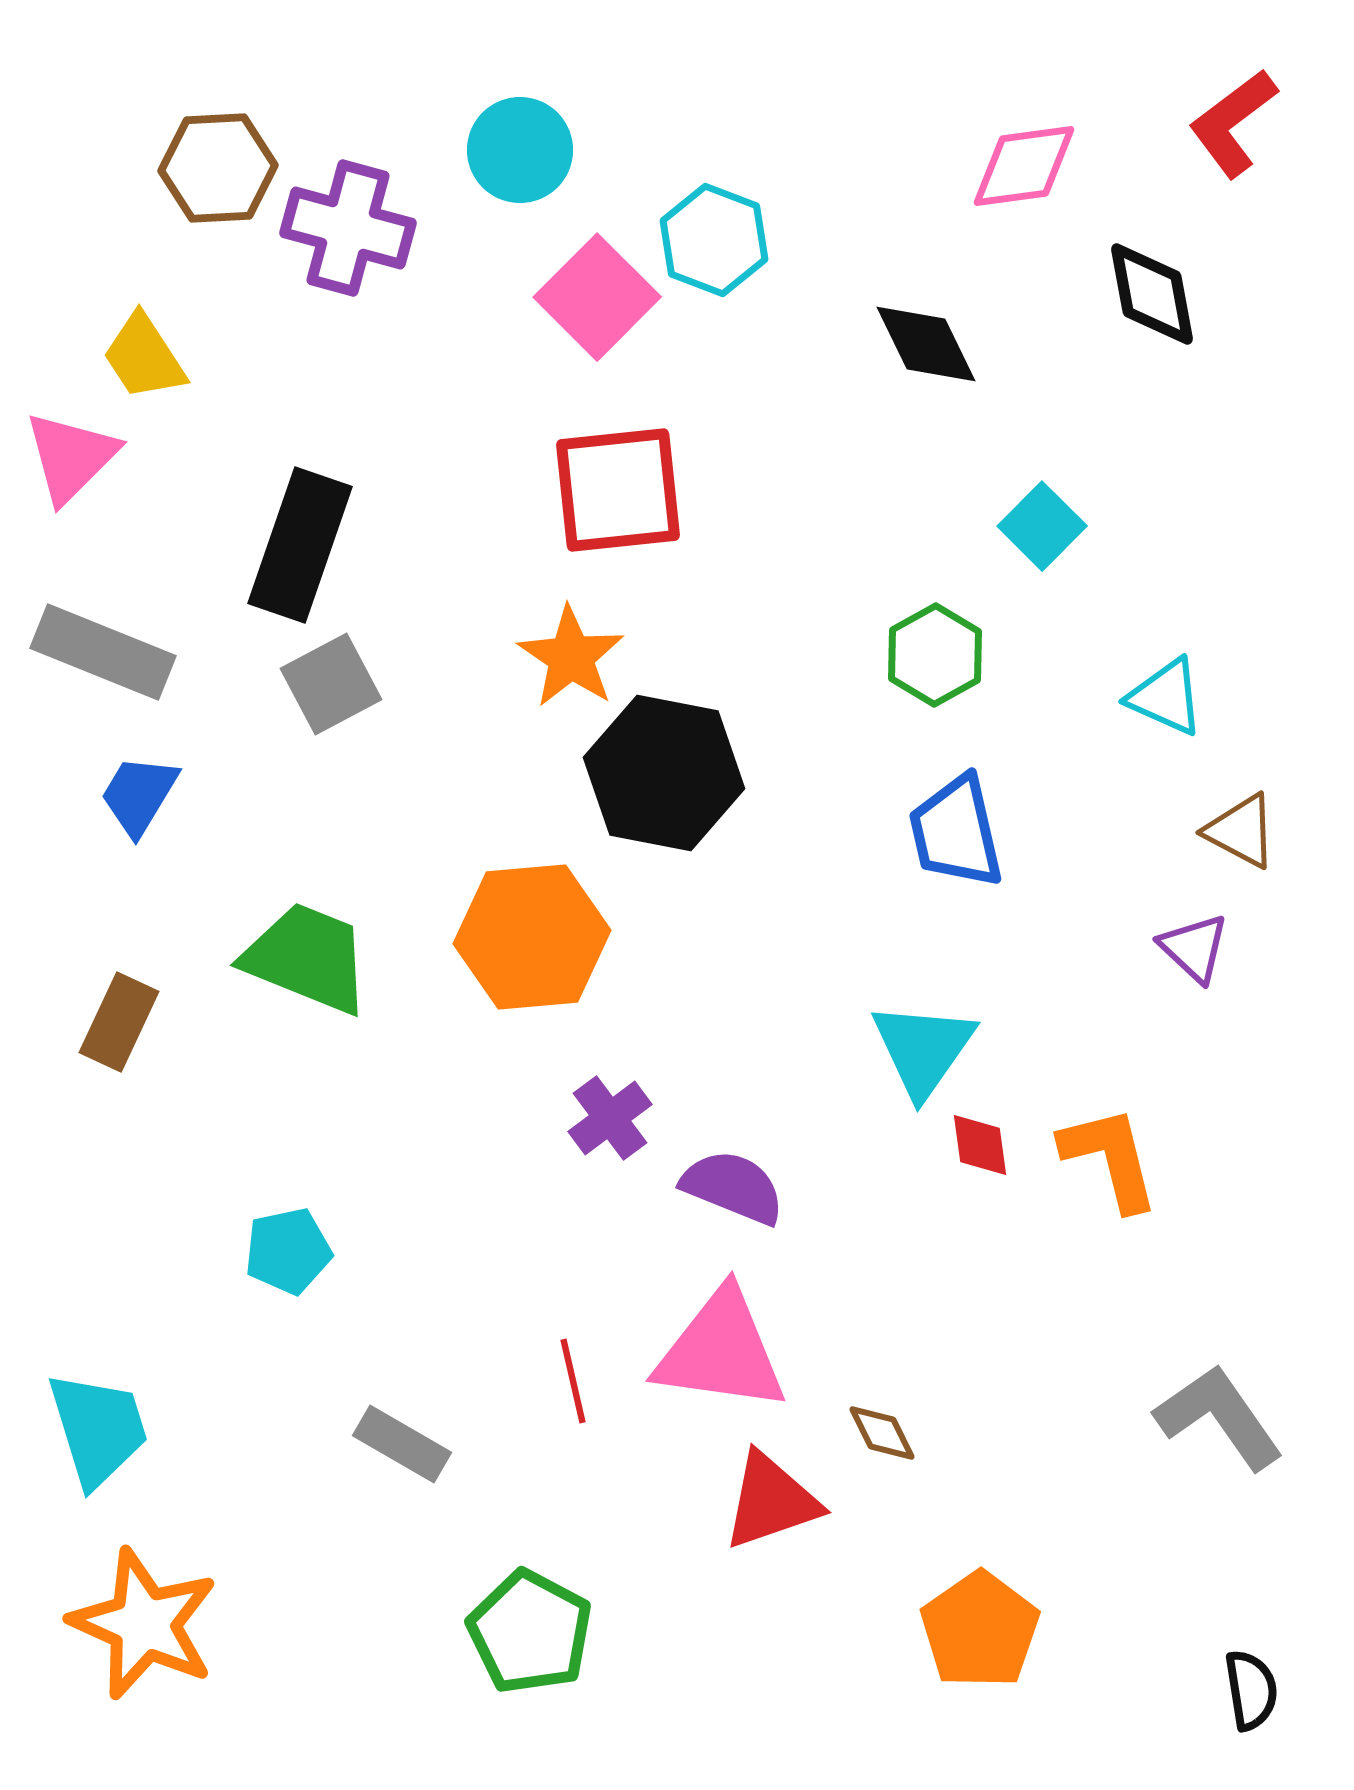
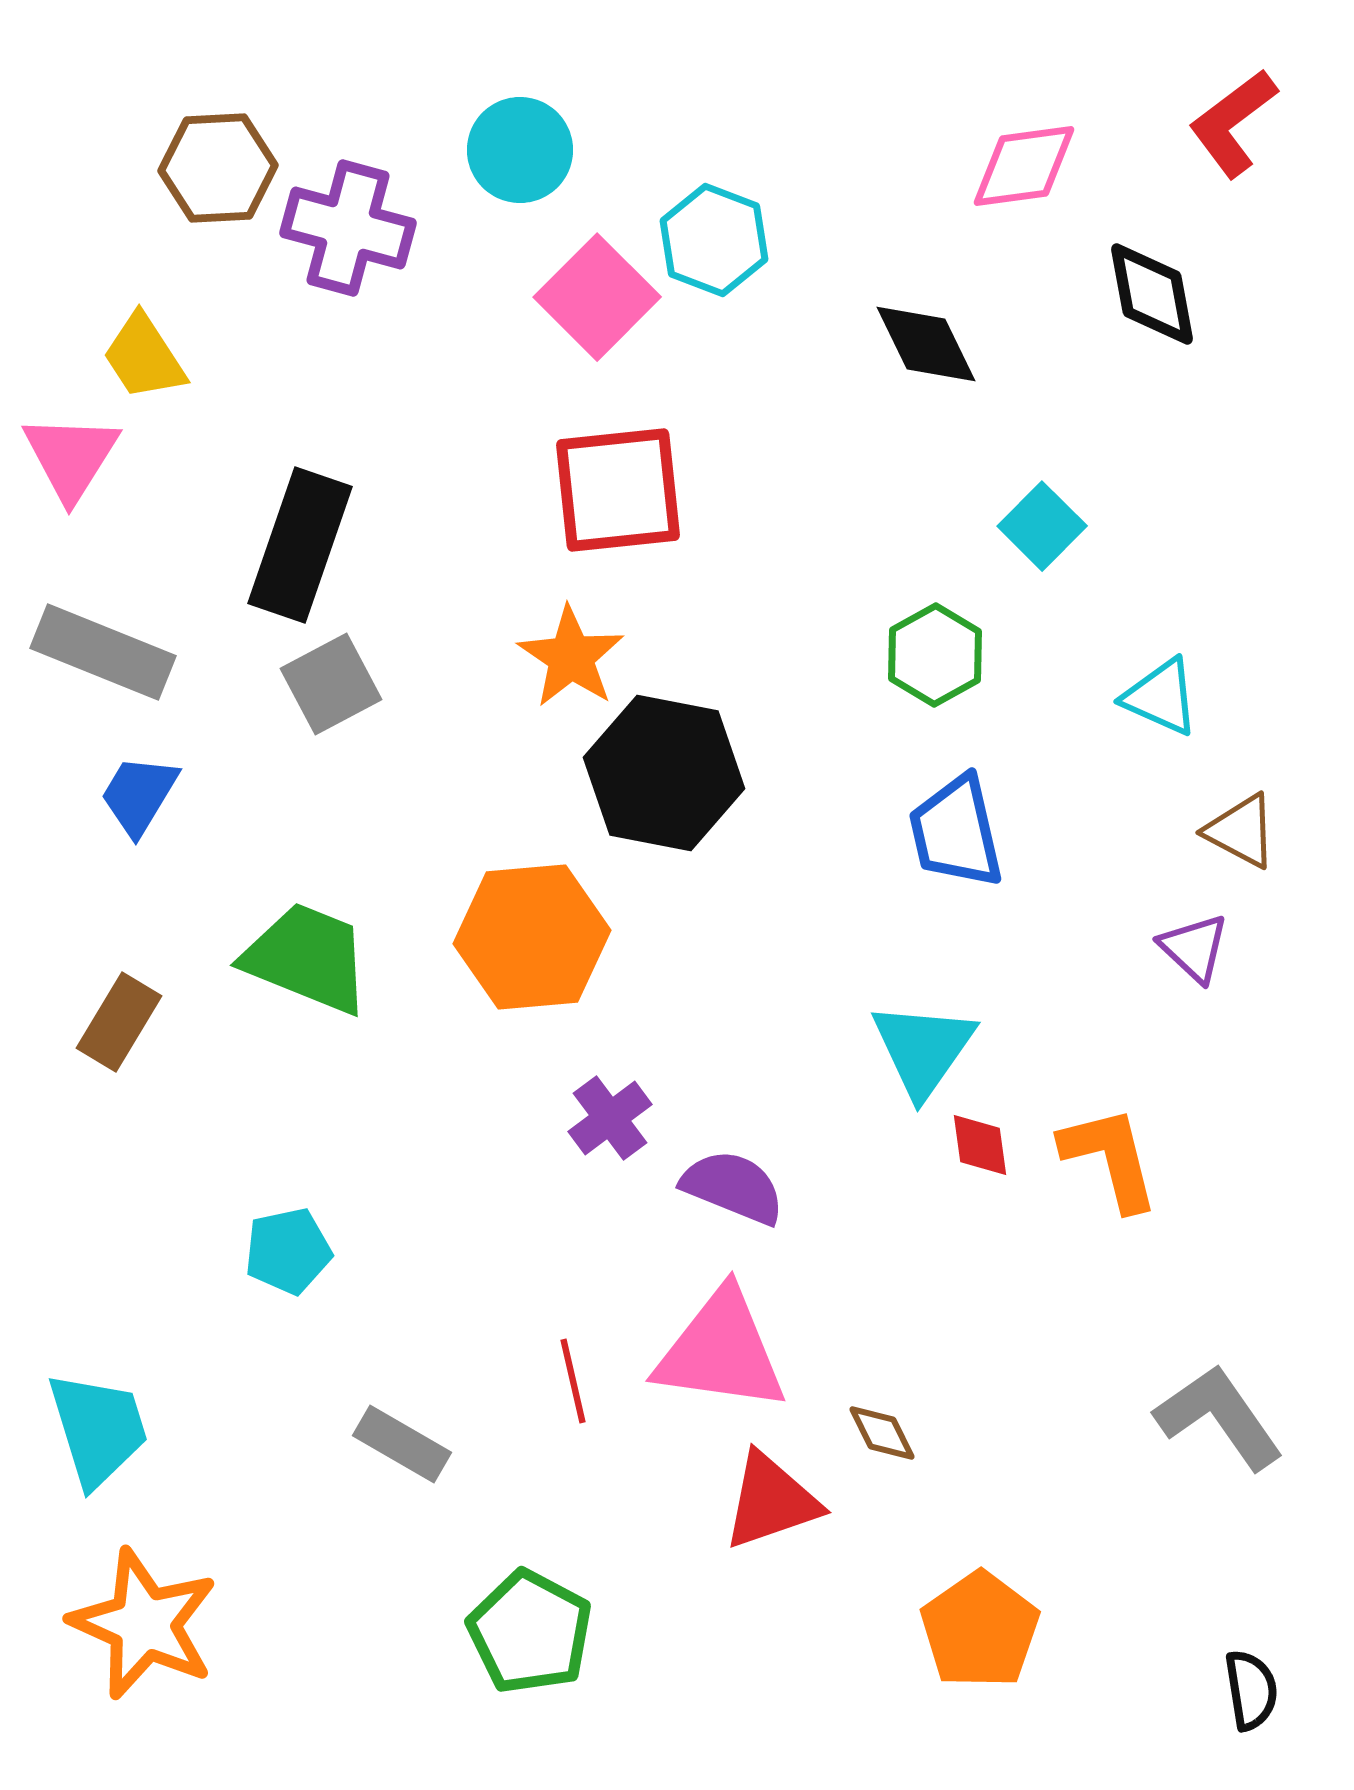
pink triangle at (71, 457): rotated 13 degrees counterclockwise
cyan triangle at (1166, 697): moved 5 px left
brown rectangle at (119, 1022): rotated 6 degrees clockwise
